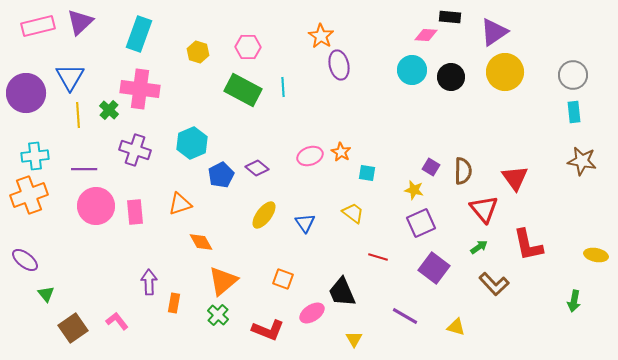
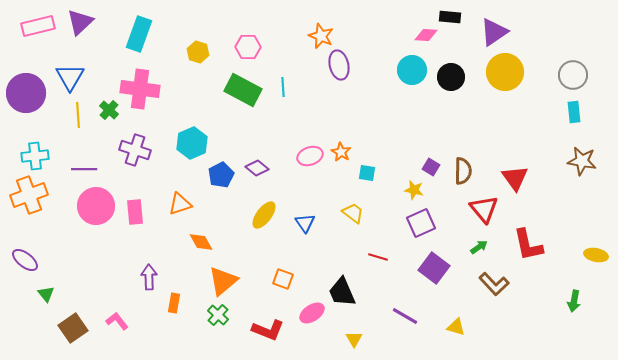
orange star at (321, 36): rotated 10 degrees counterclockwise
purple arrow at (149, 282): moved 5 px up
